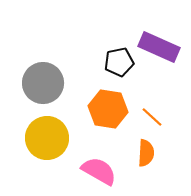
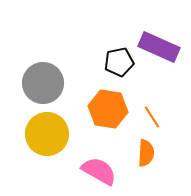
orange line: rotated 15 degrees clockwise
yellow circle: moved 4 px up
